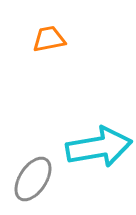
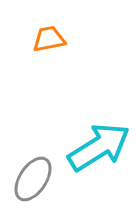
cyan arrow: rotated 22 degrees counterclockwise
